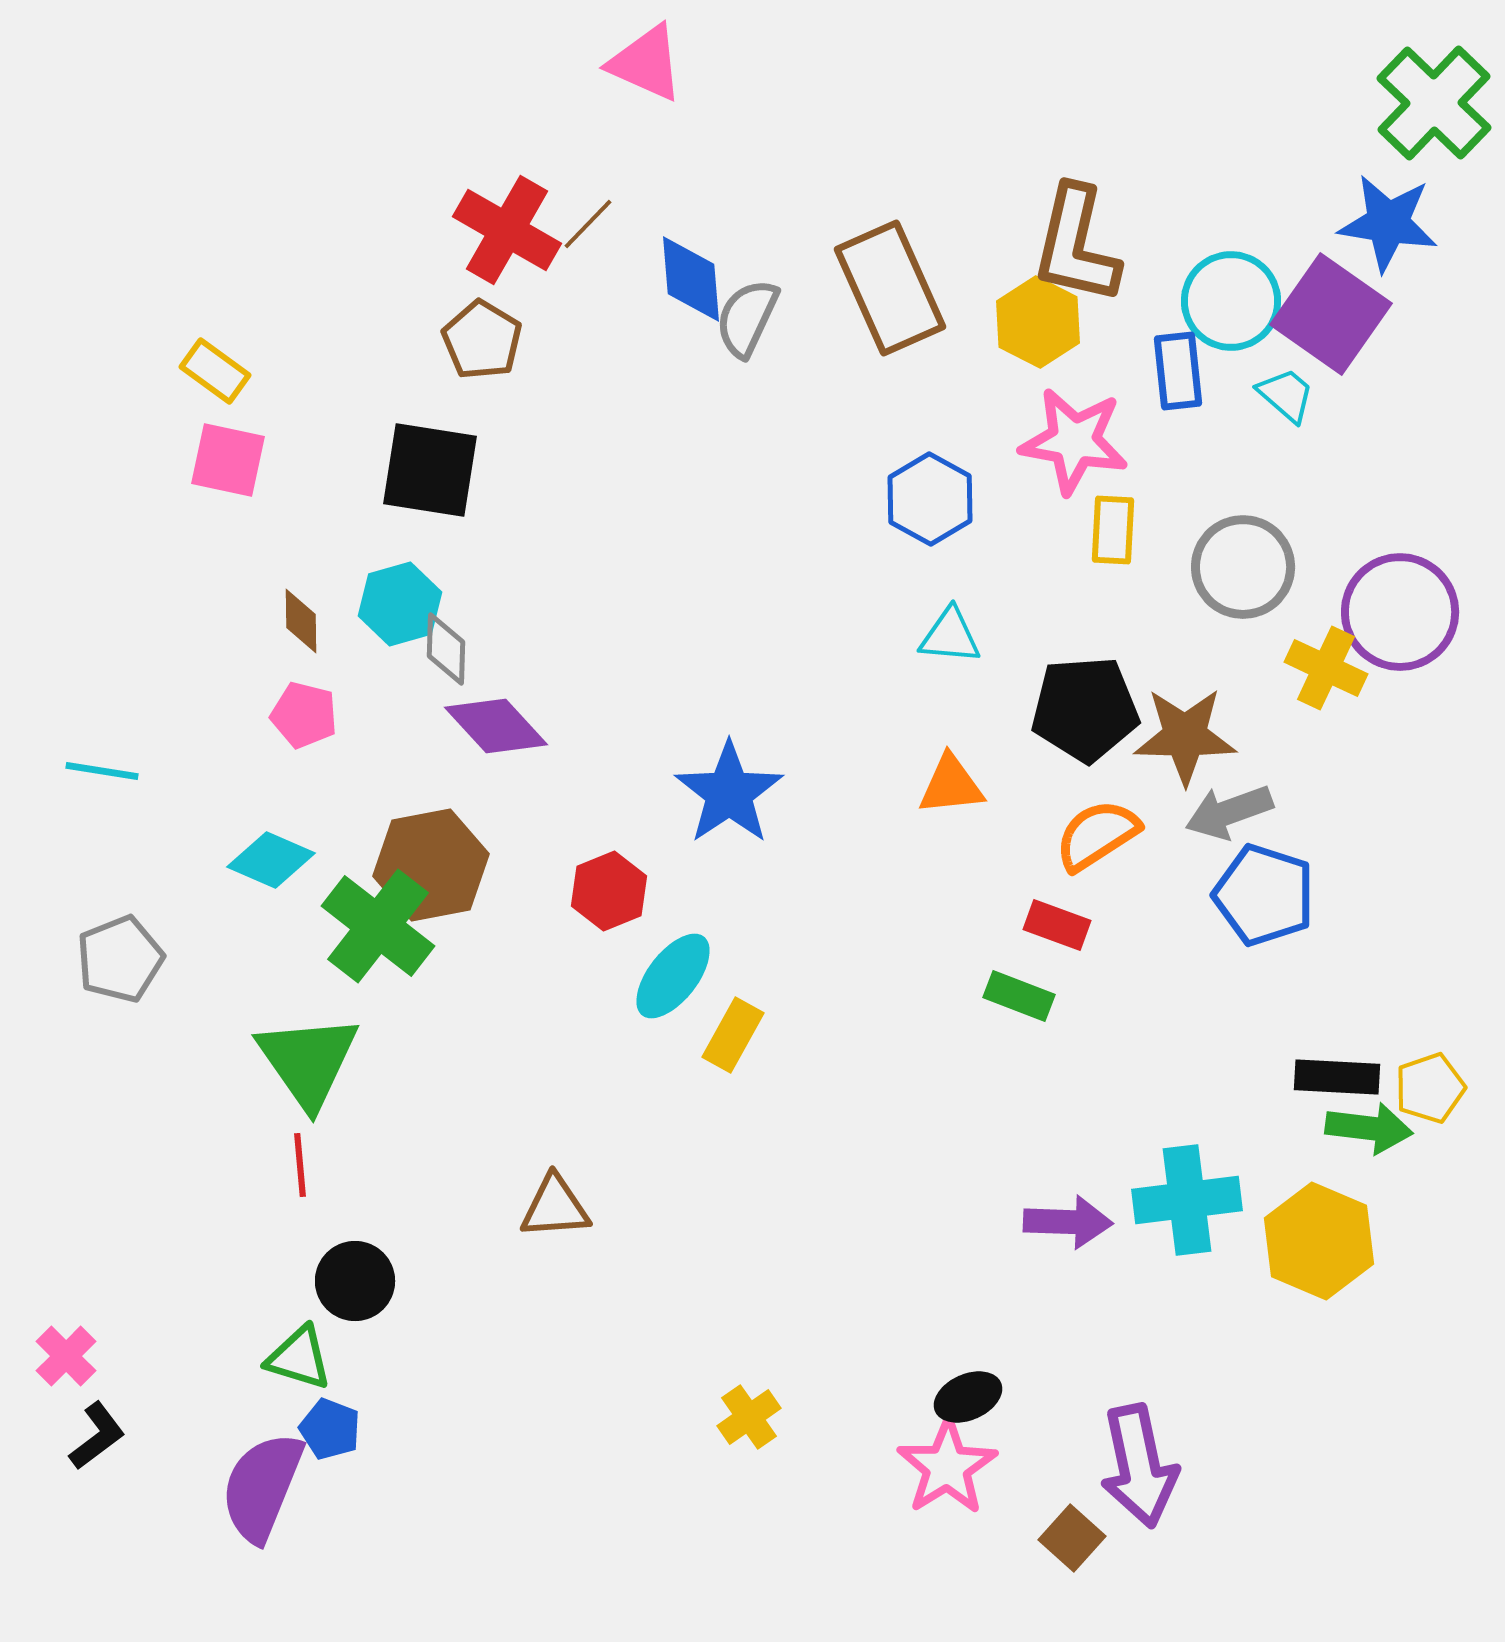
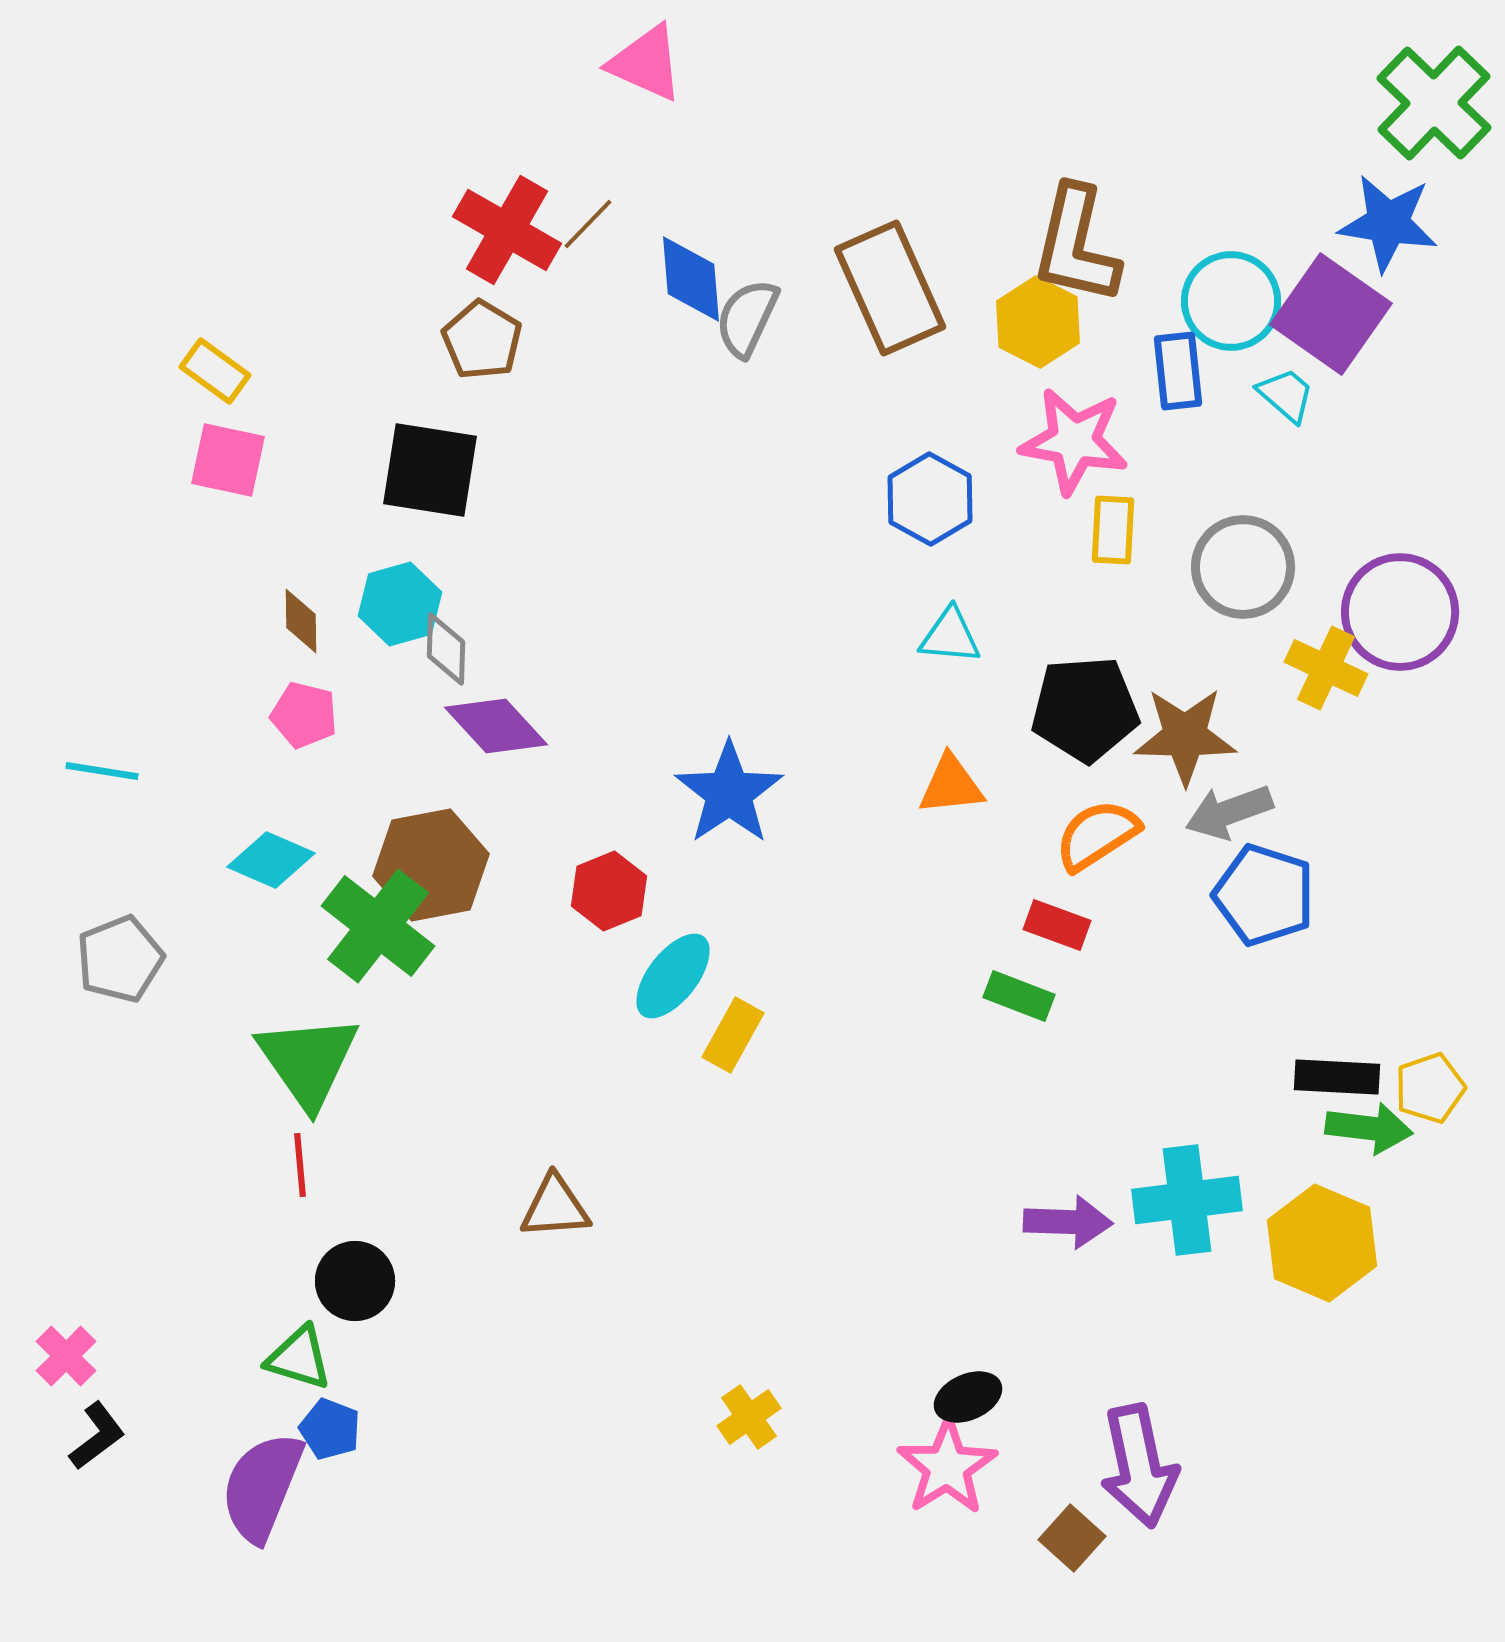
yellow hexagon at (1319, 1241): moved 3 px right, 2 px down
